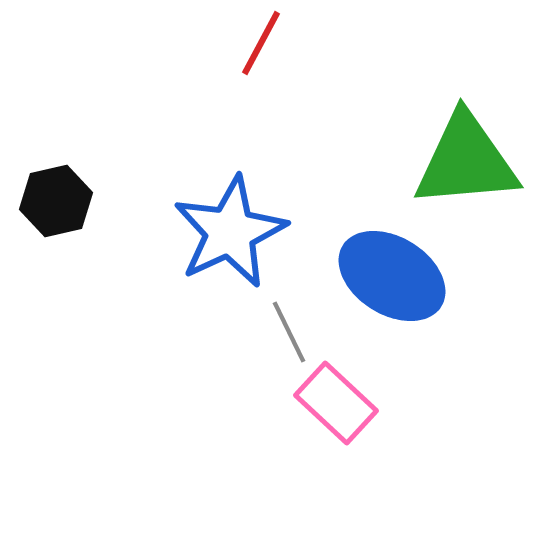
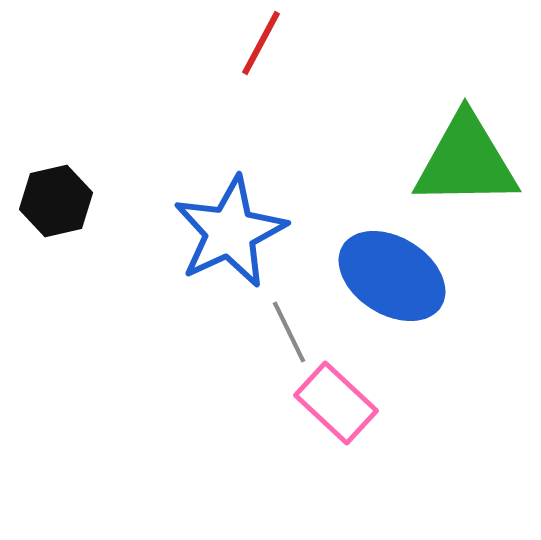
green triangle: rotated 4 degrees clockwise
